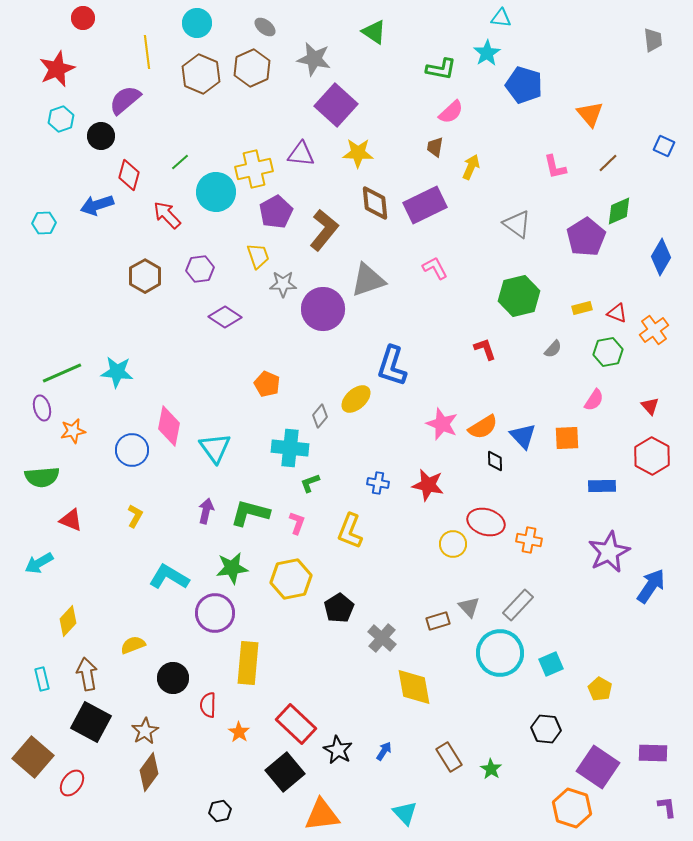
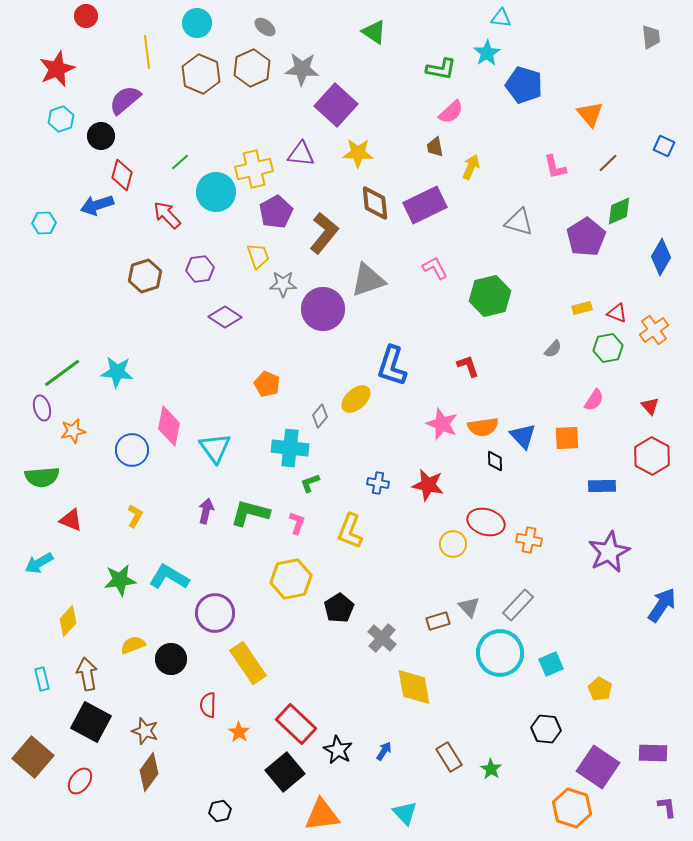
red circle at (83, 18): moved 3 px right, 2 px up
gray trapezoid at (653, 40): moved 2 px left, 3 px up
gray star at (314, 59): moved 12 px left, 10 px down; rotated 8 degrees counterclockwise
brown trapezoid at (435, 147): rotated 20 degrees counterclockwise
red diamond at (129, 175): moved 7 px left
gray triangle at (517, 224): moved 2 px right, 2 px up; rotated 20 degrees counterclockwise
brown L-shape at (324, 230): moved 3 px down
brown hexagon at (145, 276): rotated 12 degrees clockwise
green hexagon at (519, 296): moved 29 px left
red L-shape at (485, 349): moved 17 px left, 17 px down
green hexagon at (608, 352): moved 4 px up
green line at (62, 373): rotated 12 degrees counterclockwise
orange semicircle at (483, 427): rotated 24 degrees clockwise
green star at (232, 568): moved 112 px left, 12 px down
blue arrow at (651, 586): moved 11 px right, 19 px down
yellow rectangle at (248, 663): rotated 39 degrees counterclockwise
black circle at (173, 678): moved 2 px left, 19 px up
brown star at (145, 731): rotated 24 degrees counterclockwise
red ellipse at (72, 783): moved 8 px right, 2 px up
